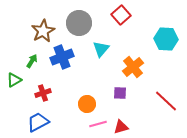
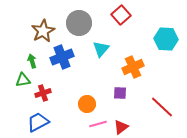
green arrow: rotated 48 degrees counterclockwise
orange cross: rotated 15 degrees clockwise
green triangle: moved 9 px right; rotated 21 degrees clockwise
red line: moved 4 px left, 6 px down
red triangle: rotated 21 degrees counterclockwise
